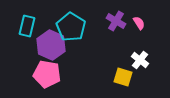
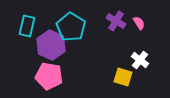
pink pentagon: moved 2 px right, 2 px down
